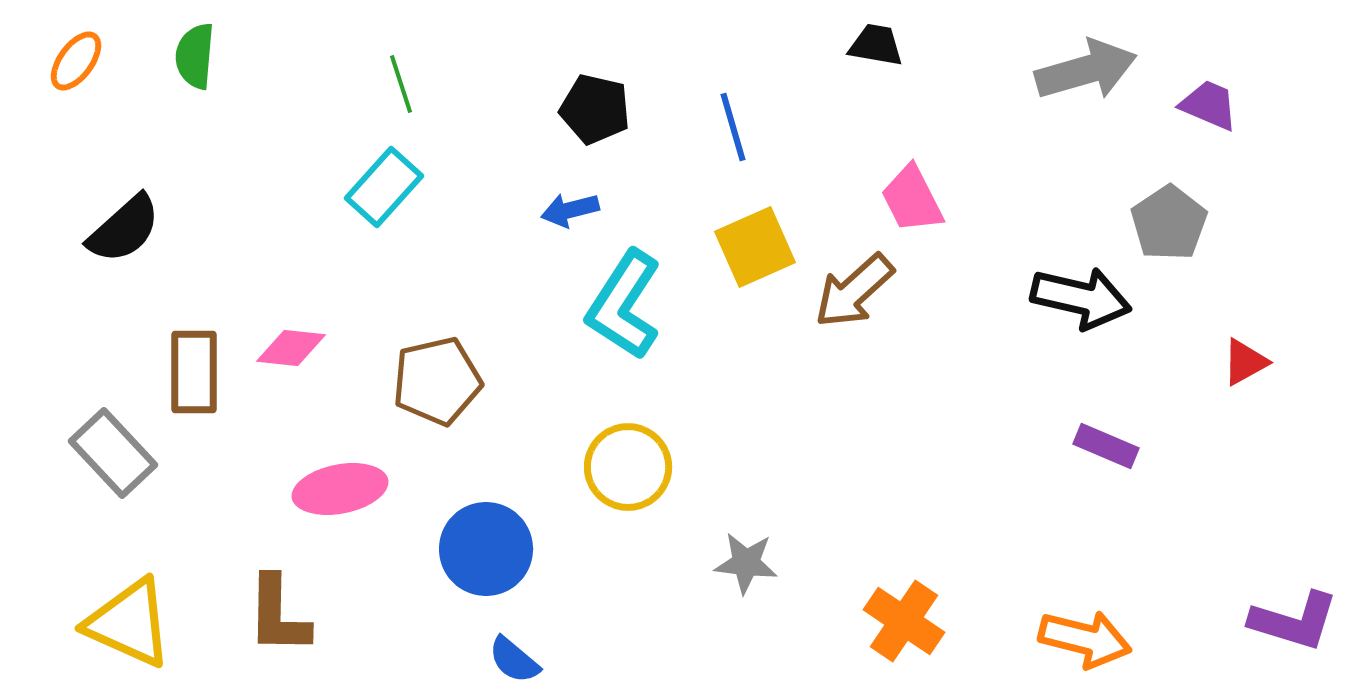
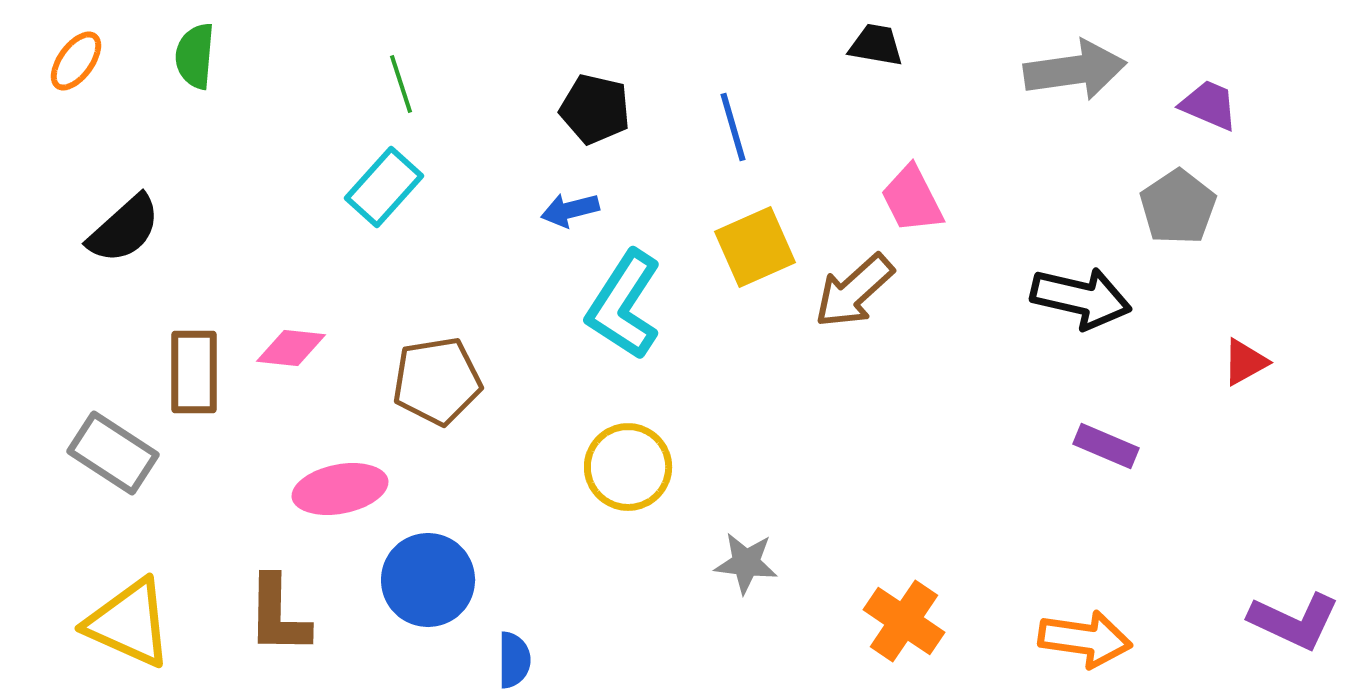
gray arrow: moved 11 px left; rotated 8 degrees clockwise
gray pentagon: moved 9 px right, 16 px up
brown pentagon: rotated 4 degrees clockwise
gray rectangle: rotated 14 degrees counterclockwise
blue circle: moved 58 px left, 31 px down
purple L-shape: rotated 8 degrees clockwise
orange arrow: rotated 6 degrees counterclockwise
blue semicircle: rotated 130 degrees counterclockwise
